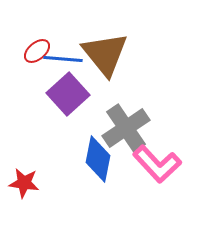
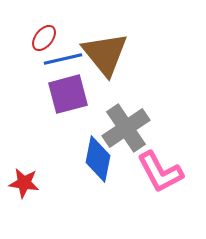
red ellipse: moved 7 px right, 13 px up; rotated 12 degrees counterclockwise
blue line: rotated 18 degrees counterclockwise
purple square: rotated 27 degrees clockwise
pink L-shape: moved 3 px right, 8 px down; rotated 15 degrees clockwise
